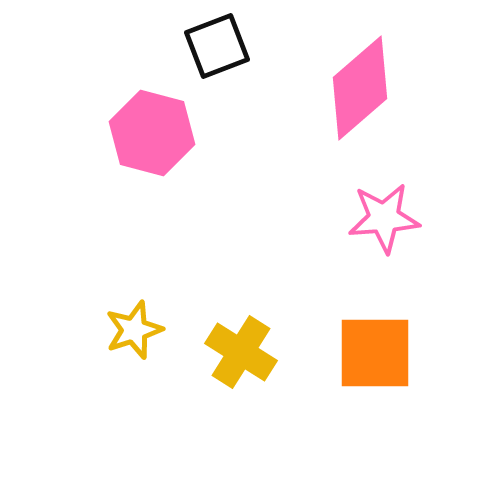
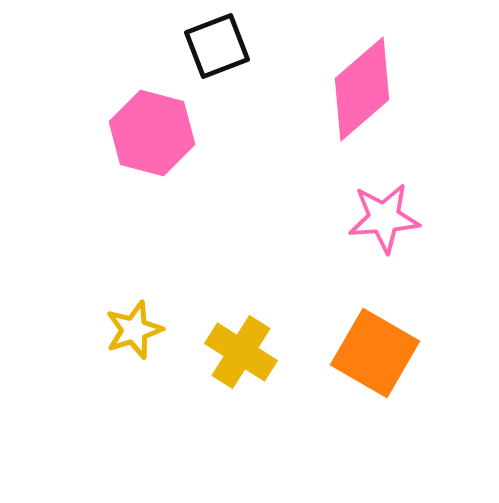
pink diamond: moved 2 px right, 1 px down
orange square: rotated 30 degrees clockwise
